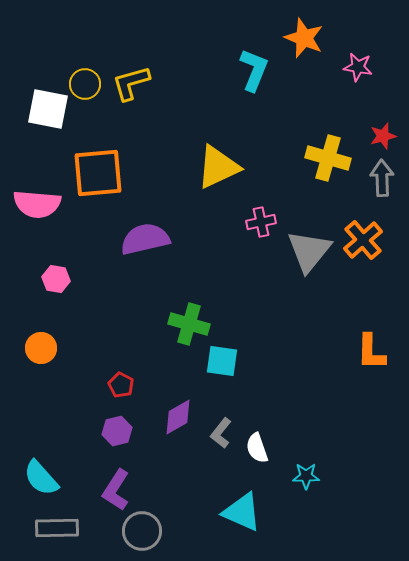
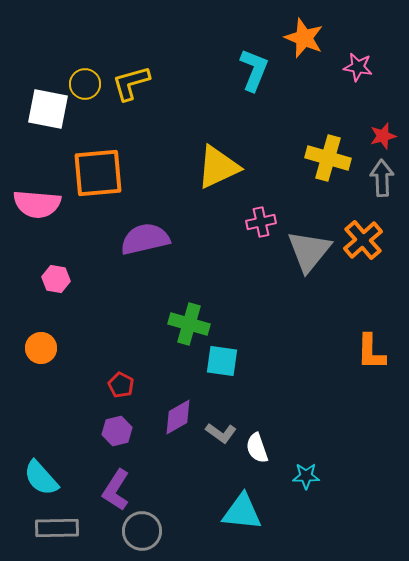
gray L-shape: rotated 92 degrees counterclockwise
cyan triangle: rotated 18 degrees counterclockwise
